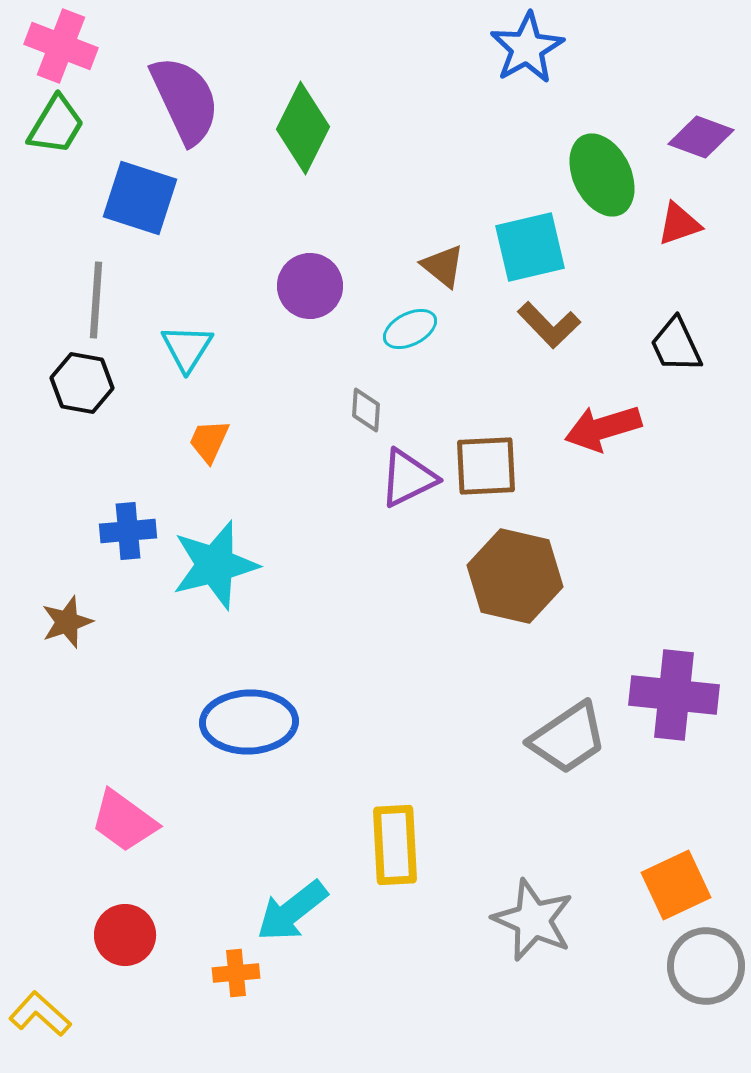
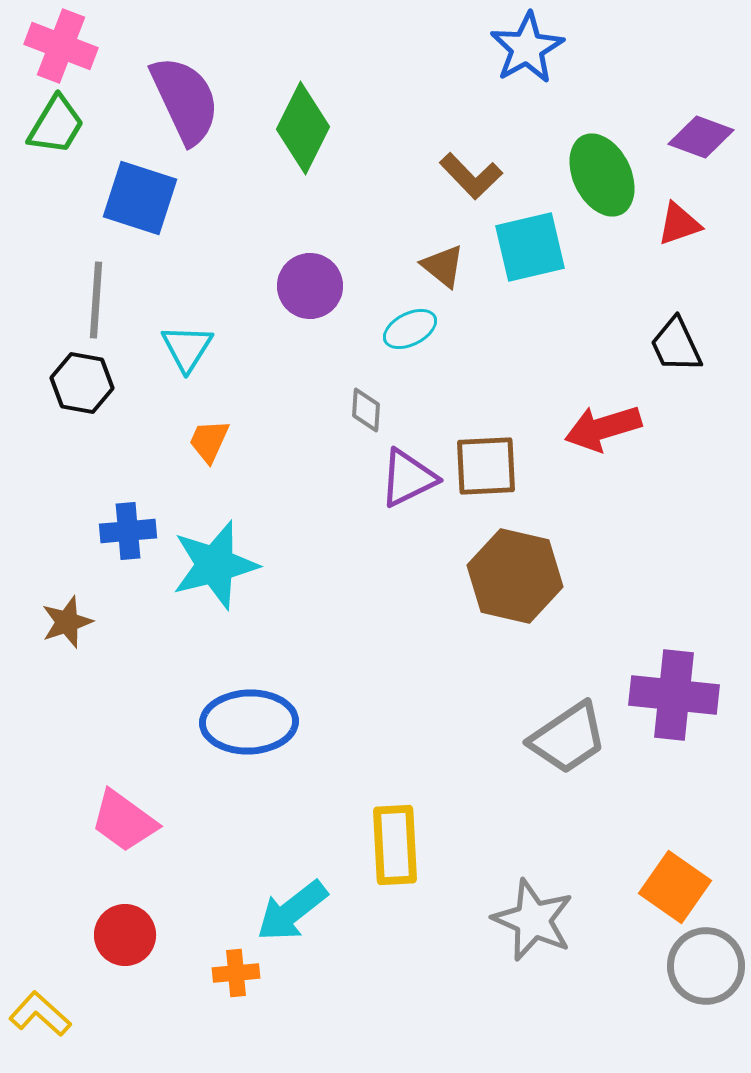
brown L-shape: moved 78 px left, 149 px up
orange square: moved 1 px left, 2 px down; rotated 30 degrees counterclockwise
